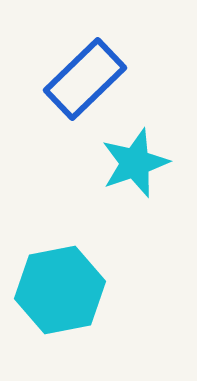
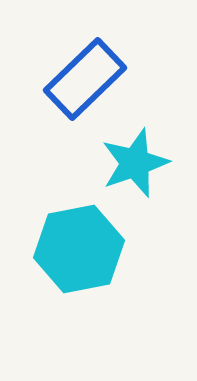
cyan hexagon: moved 19 px right, 41 px up
